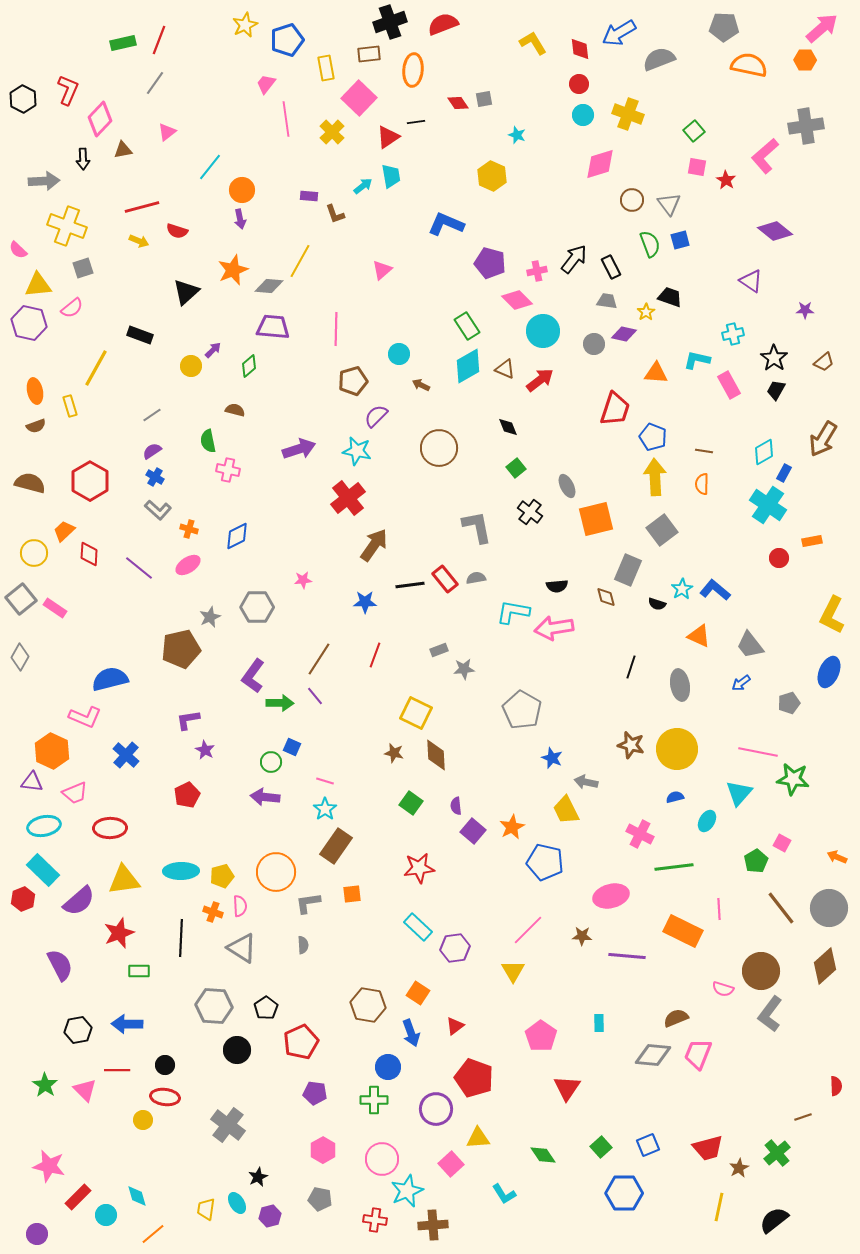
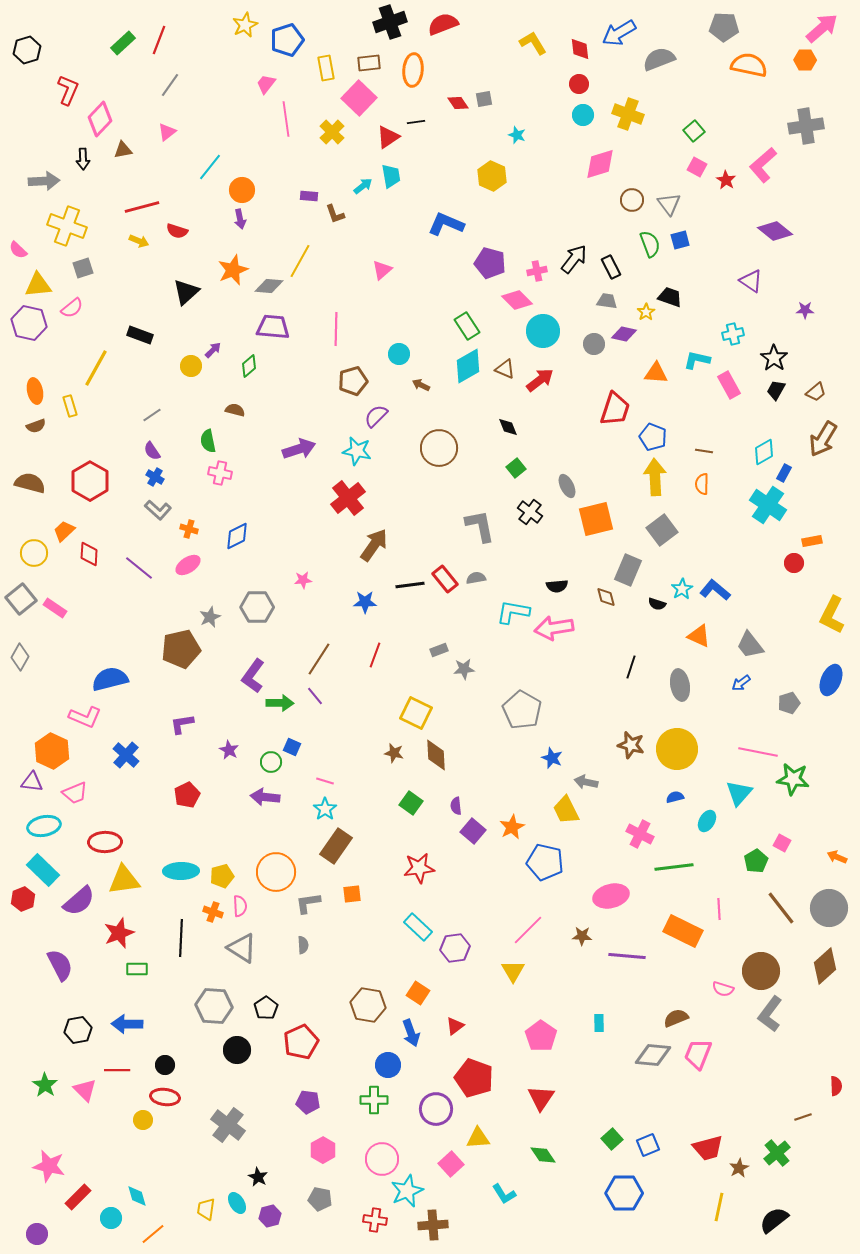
green rectangle at (123, 43): rotated 30 degrees counterclockwise
brown rectangle at (369, 54): moved 9 px down
gray line at (155, 83): moved 15 px right, 2 px down
black hexagon at (23, 99): moved 4 px right, 49 px up; rotated 16 degrees clockwise
pink L-shape at (765, 156): moved 2 px left, 9 px down
pink square at (697, 167): rotated 18 degrees clockwise
brown trapezoid at (824, 362): moved 8 px left, 30 px down
purple semicircle at (152, 451): rotated 90 degrees counterclockwise
pink cross at (228, 470): moved 8 px left, 3 px down
gray L-shape at (477, 527): moved 3 px right, 1 px up
red circle at (779, 558): moved 15 px right, 5 px down
blue ellipse at (829, 672): moved 2 px right, 8 px down
purple L-shape at (188, 720): moved 6 px left, 4 px down
purple star at (205, 750): moved 24 px right
red ellipse at (110, 828): moved 5 px left, 14 px down
green rectangle at (139, 971): moved 2 px left, 2 px up
blue circle at (388, 1067): moved 2 px up
red triangle at (567, 1088): moved 26 px left, 10 px down
purple pentagon at (315, 1093): moved 7 px left, 9 px down
green square at (601, 1147): moved 11 px right, 8 px up
black star at (258, 1177): rotated 18 degrees counterclockwise
cyan circle at (106, 1215): moved 5 px right, 3 px down
